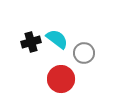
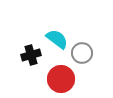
black cross: moved 13 px down
gray circle: moved 2 px left
